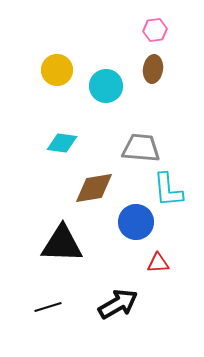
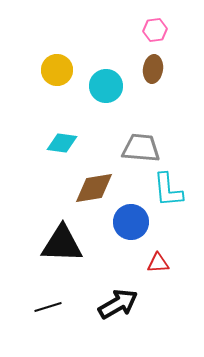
blue circle: moved 5 px left
